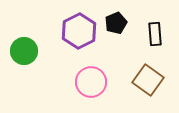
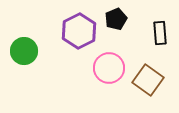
black pentagon: moved 4 px up
black rectangle: moved 5 px right, 1 px up
pink circle: moved 18 px right, 14 px up
